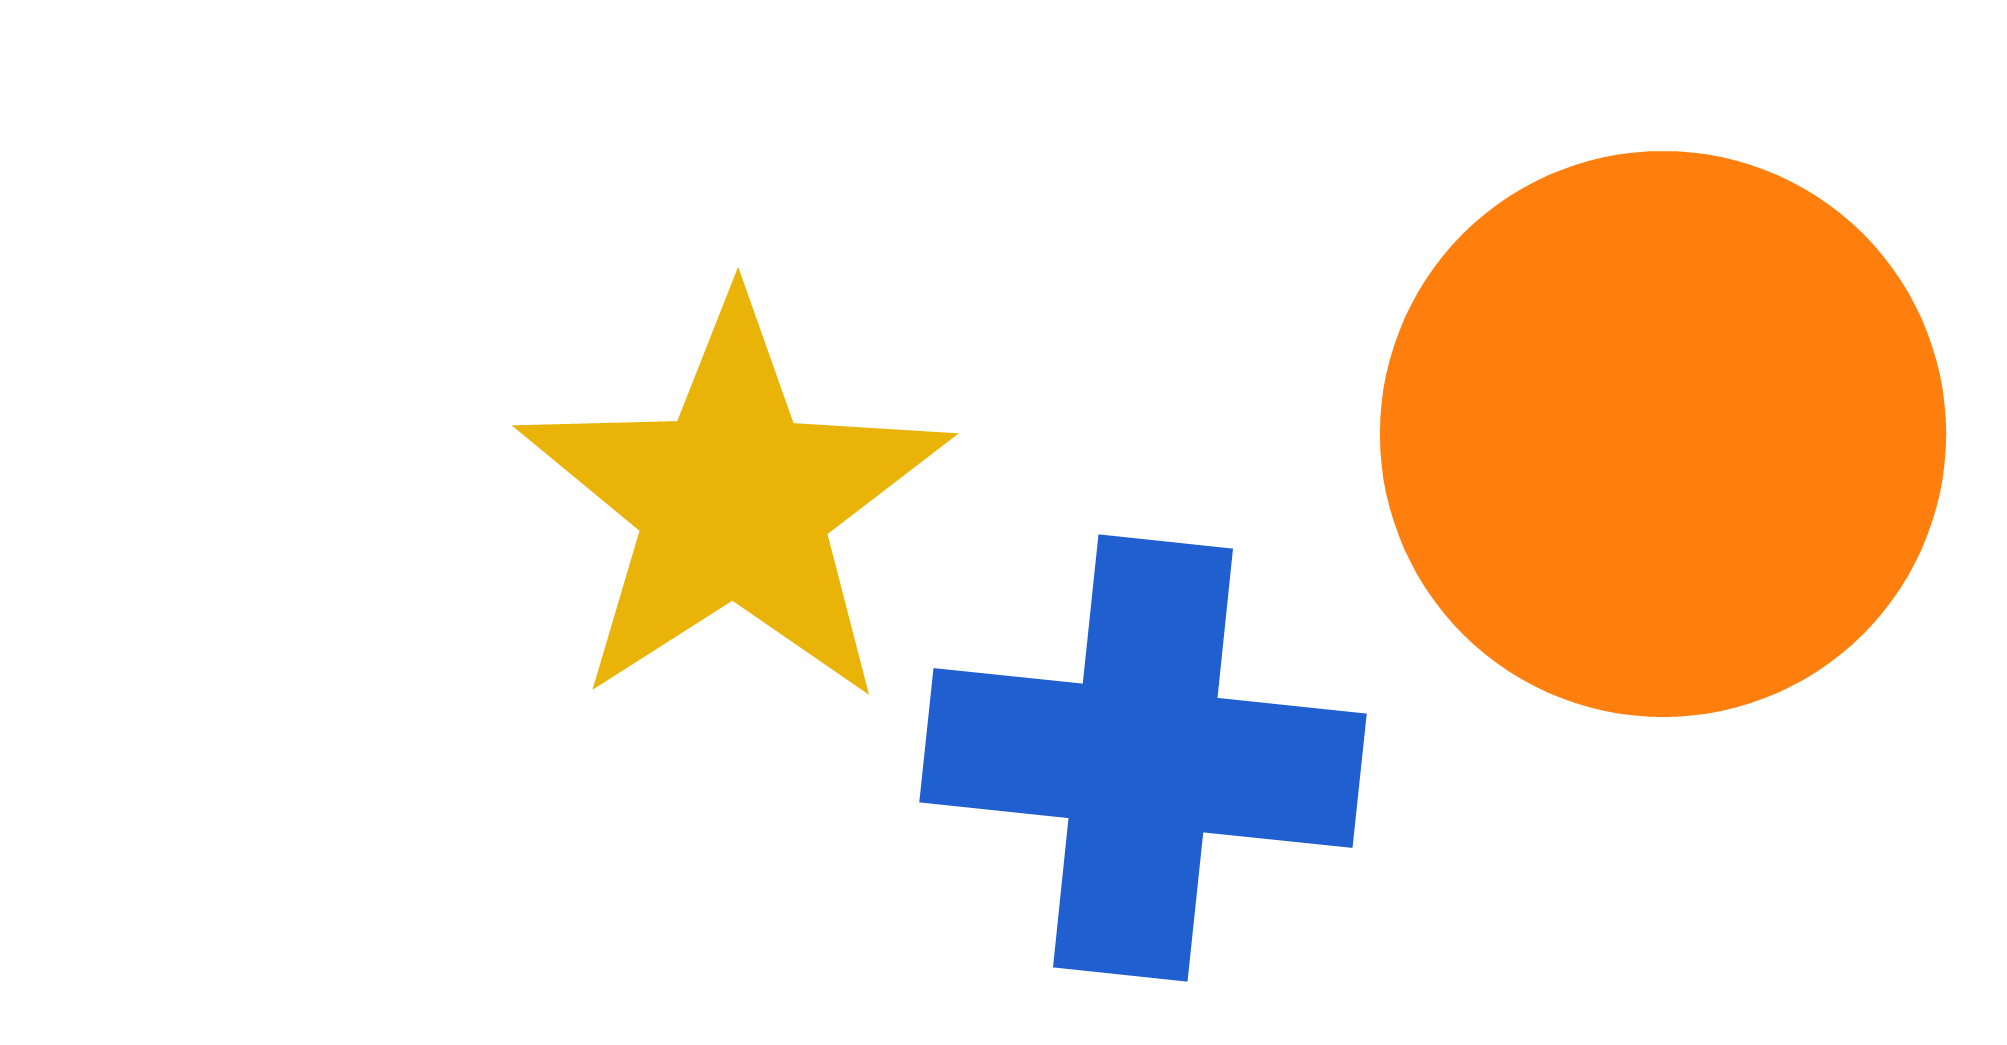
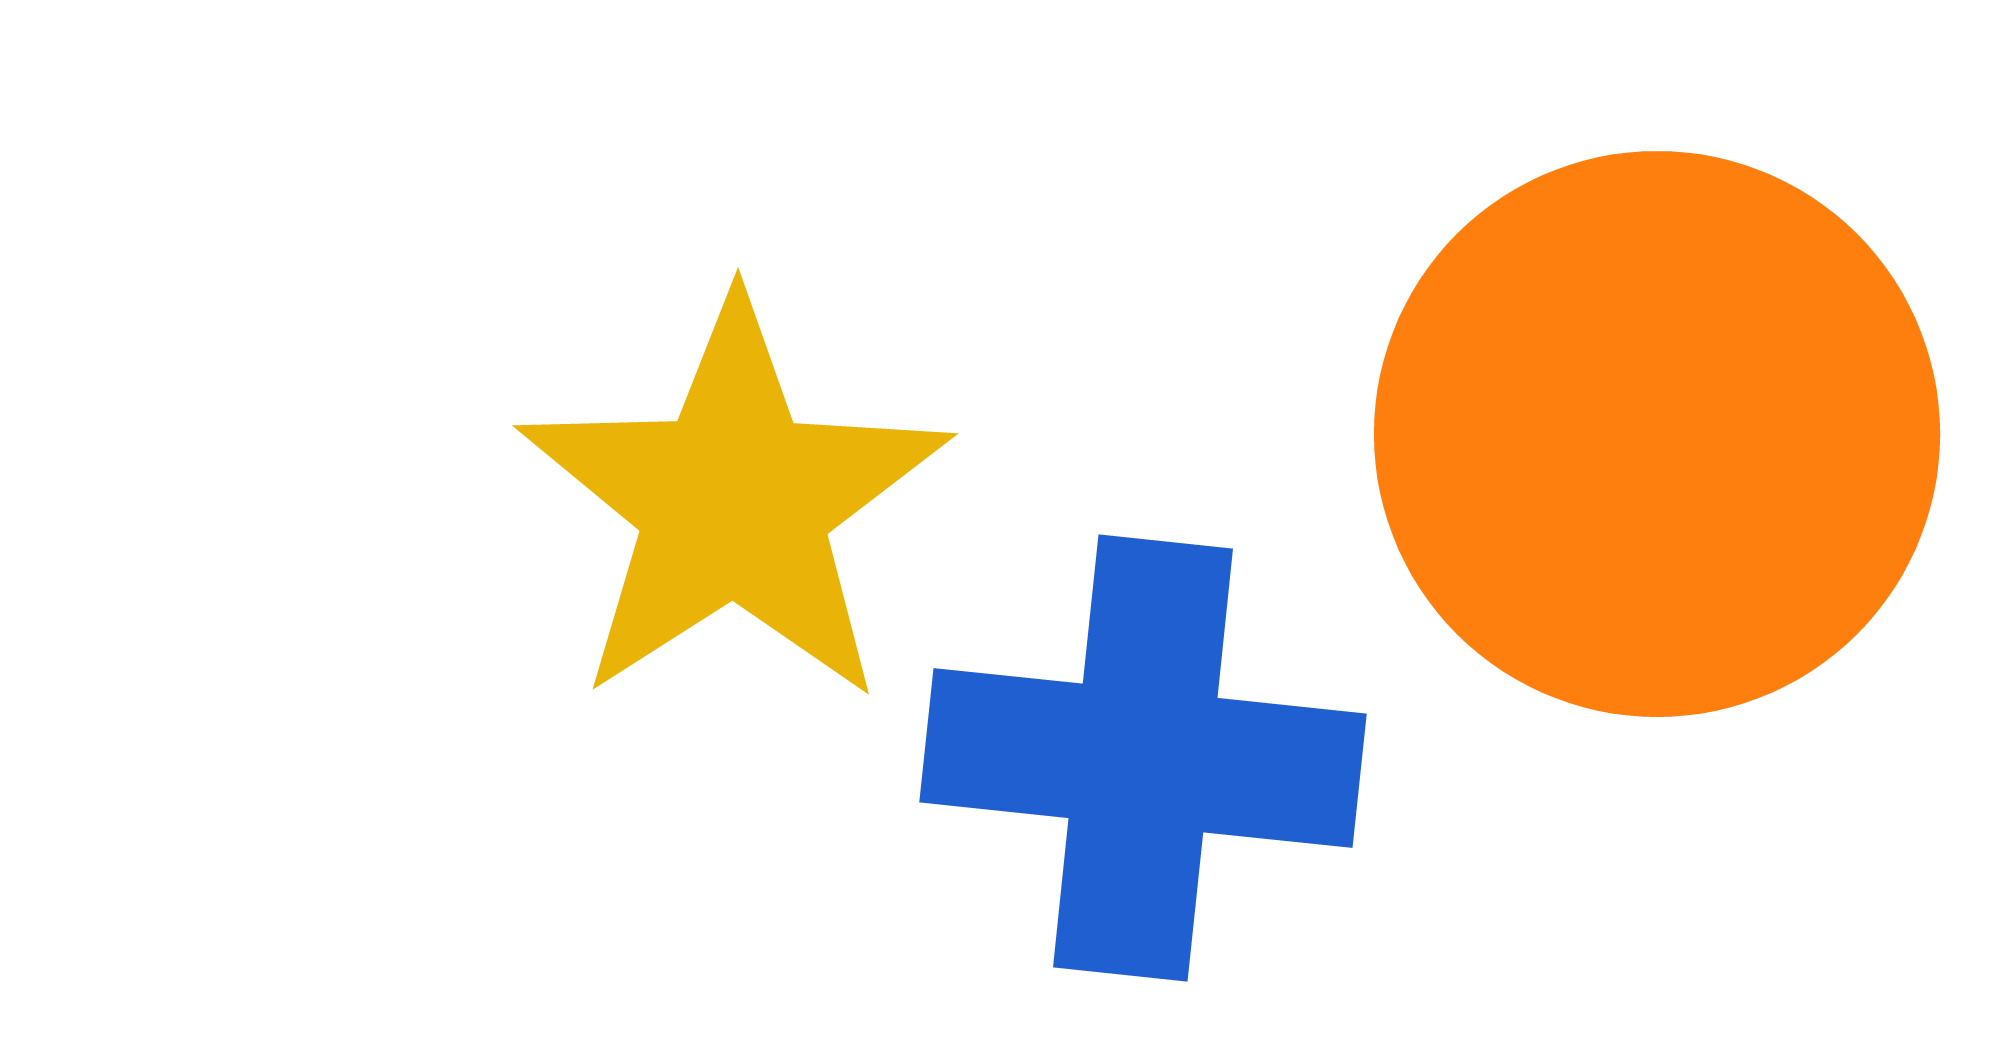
orange circle: moved 6 px left
